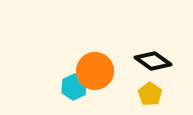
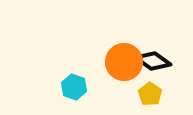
orange circle: moved 29 px right, 9 px up
cyan hexagon: rotated 15 degrees counterclockwise
